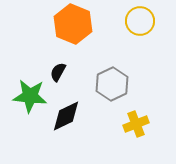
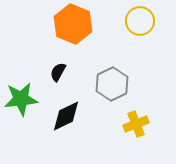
green star: moved 9 px left, 3 px down; rotated 12 degrees counterclockwise
